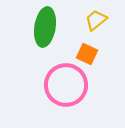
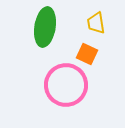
yellow trapezoid: moved 3 px down; rotated 60 degrees counterclockwise
